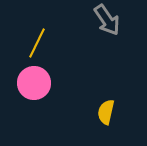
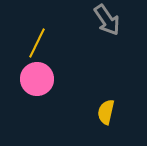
pink circle: moved 3 px right, 4 px up
